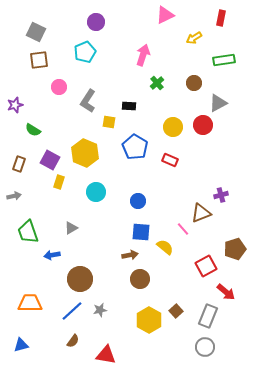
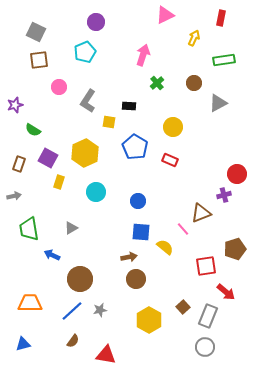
yellow arrow at (194, 38): rotated 147 degrees clockwise
red circle at (203, 125): moved 34 px right, 49 px down
yellow hexagon at (85, 153): rotated 12 degrees clockwise
purple square at (50, 160): moved 2 px left, 2 px up
purple cross at (221, 195): moved 3 px right
green trapezoid at (28, 232): moved 1 px right, 3 px up; rotated 10 degrees clockwise
blue arrow at (52, 255): rotated 35 degrees clockwise
brown arrow at (130, 255): moved 1 px left, 2 px down
red square at (206, 266): rotated 20 degrees clockwise
brown circle at (140, 279): moved 4 px left
brown square at (176, 311): moved 7 px right, 4 px up
blue triangle at (21, 345): moved 2 px right, 1 px up
